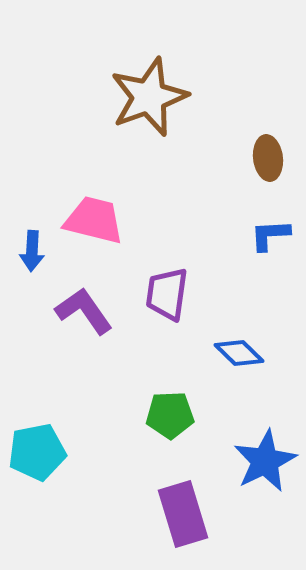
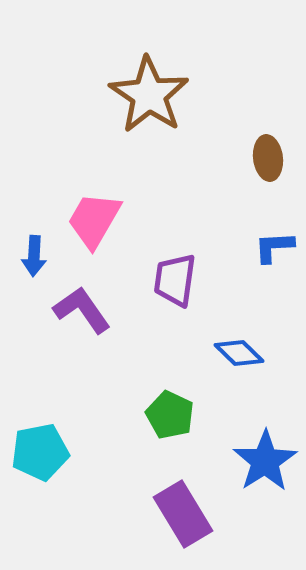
brown star: moved 2 px up; rotated 18 degrees counterclockwise
pink trapezoid: rotated 74 degrees counterclockwise
blue L-shape: moved 4 px right, 12 px down
blue arrow: moved 2 px right, 5 px down
purple trapezoid: moved 8 px right, 14 px up
purple L-shape: moved 2 px left, 1 px up
green pentagon: rotated 27 degrees clockwise
cyan pentagon: moved 3 px right
blue star: rotated 6 degrees counterclockwise
purple rectangle: rotated 14 degrees counterclockwise
